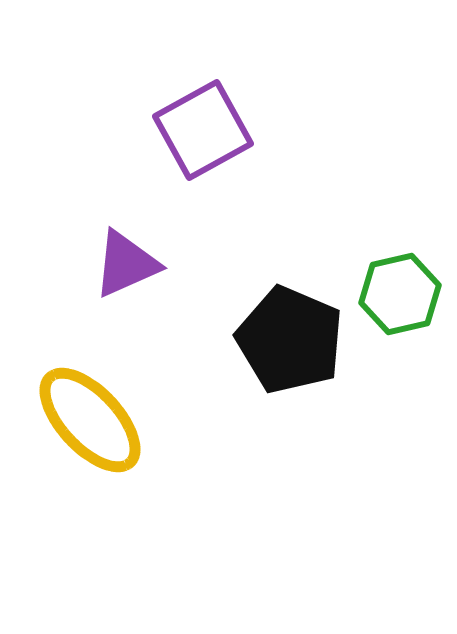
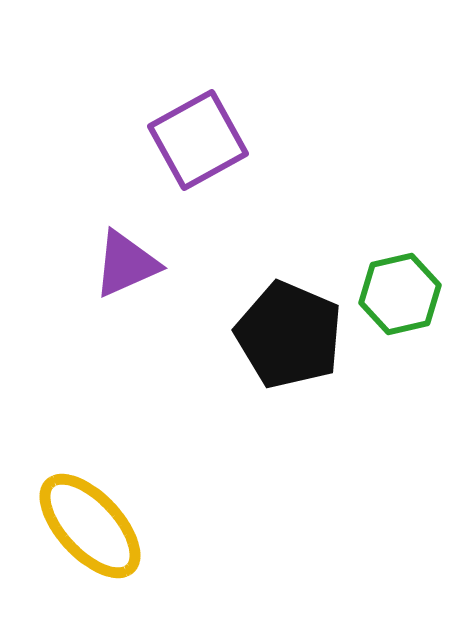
purple square: moved 5 px left, 10 px down
black pentagon: moved 1 px left, 5 px up
yellow ellipse: moved 106 px down
